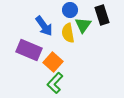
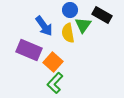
black rectangle: rotated 42 degrees counterclockwise
